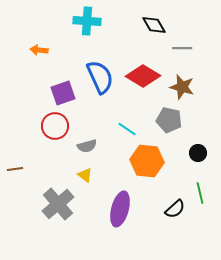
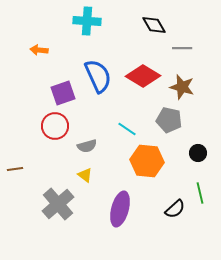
blue semicircle: moved 2 px left, 1 px up
